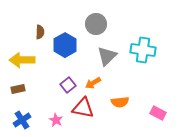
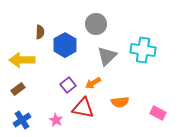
brown rectangle: rotated 24 degrees counterclockwise
